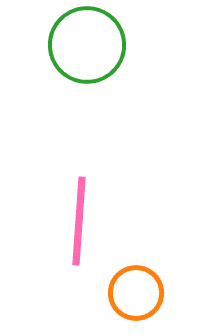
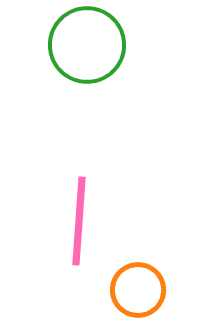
orange circle: moved 2 px right, 3 px up
